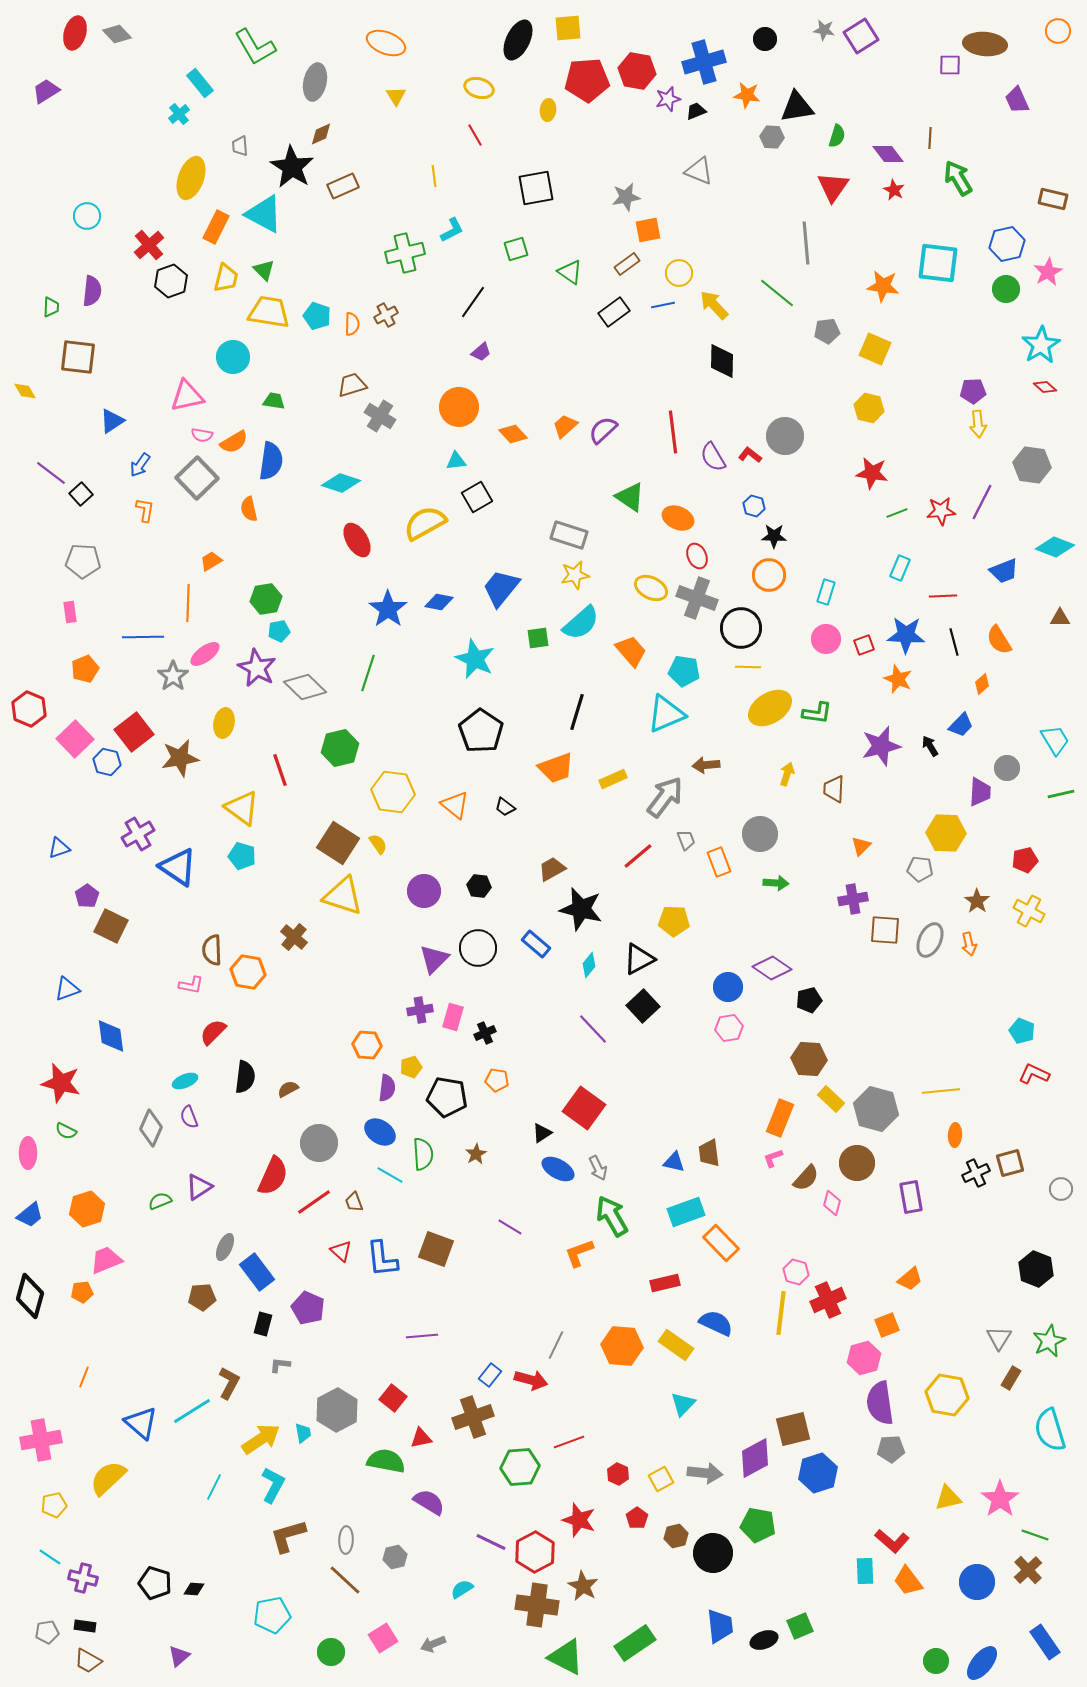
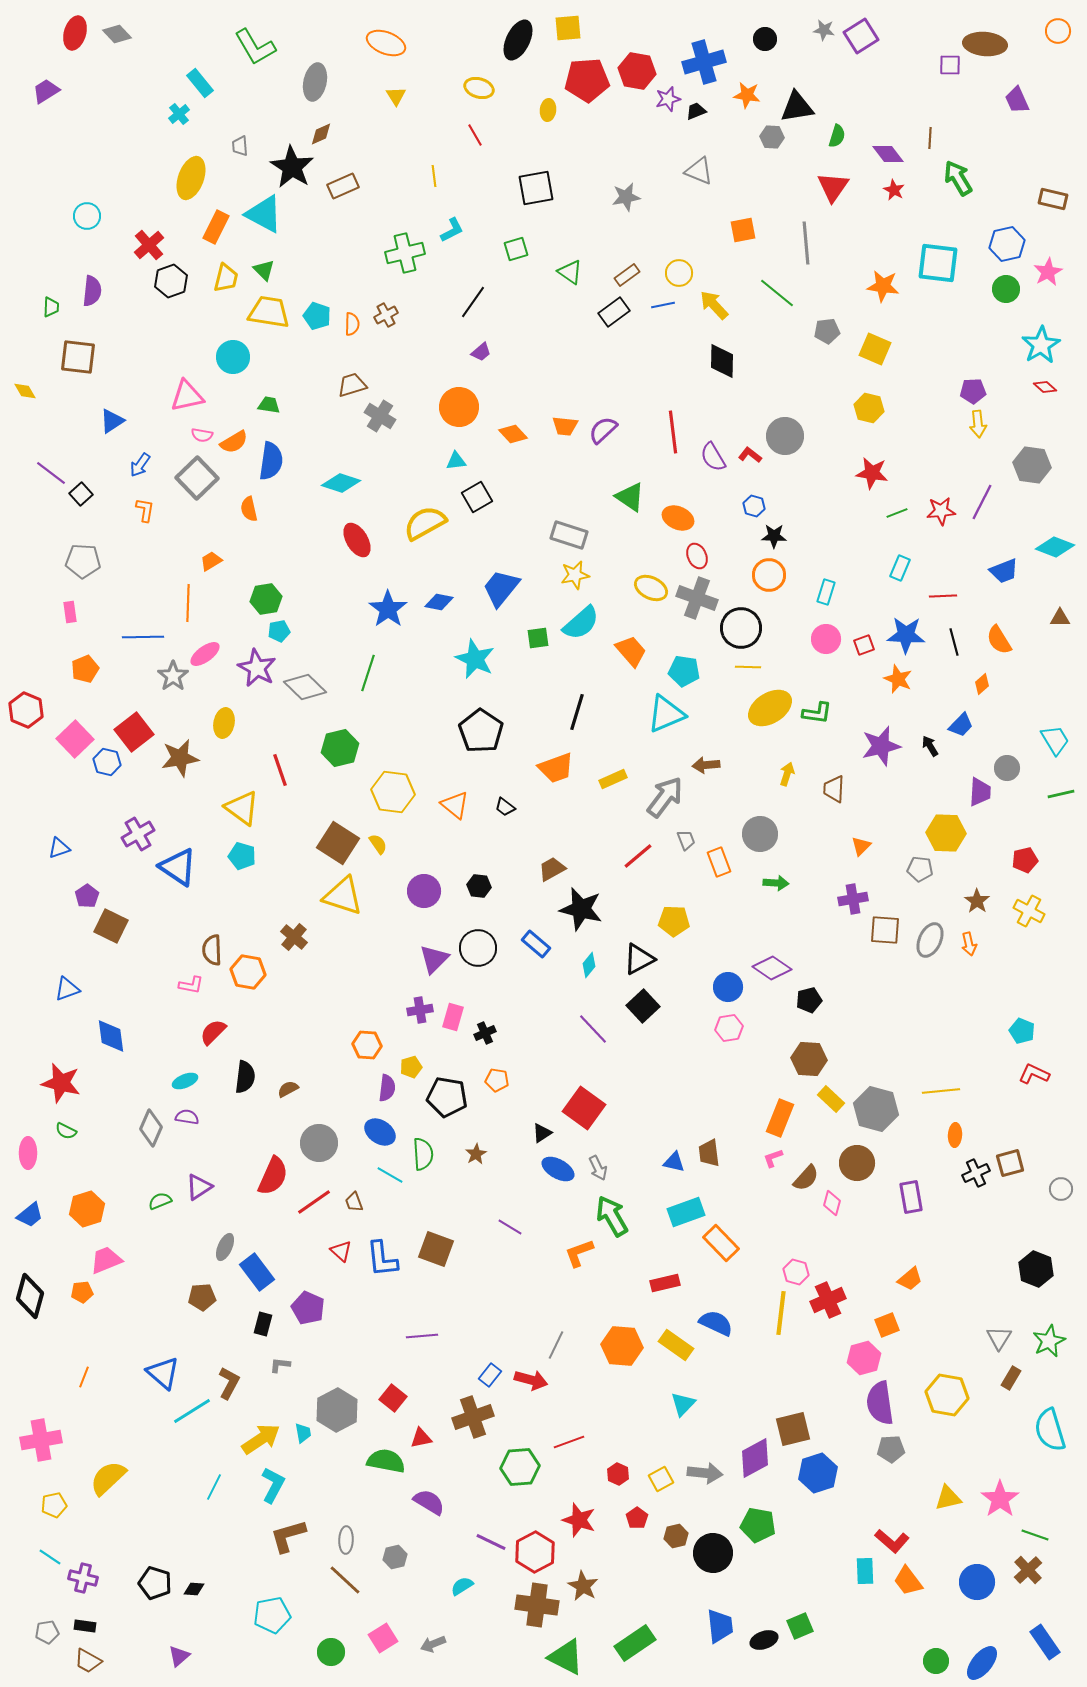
orange square at (648, 230): moved 95 px right
brown rectangle at (627, 264): moved 11 px down
green trapezoid at (274, 401): moved 5 px left, 4 px down
orange trapezoid at (565, 426): rotated 132 degrees counterclockwise
red hexagon at (29, 709): moved 3 px left, 1 px down
purple semicircle at (189, 1117): moved 2 px left; rotated 120 degrees clockwise
blue triangle at (141, 1423): moved 22 px right, 50 px up
cyan semicircle at (462, 1589): moved 3 px up
